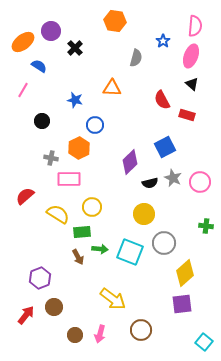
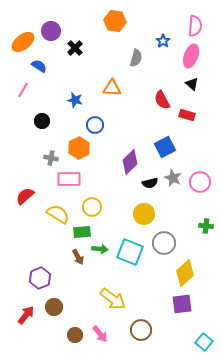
pink arrow at (100, 334): rotated 54 degrees counterclockwise
